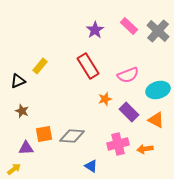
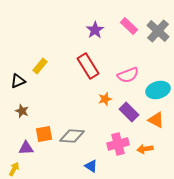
yellow arrow: rotated 24 degrees counterclockwise
